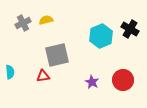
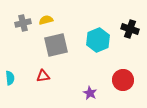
gray cross: rotated 14 degrees clockwise
black cross: rotated 12 degrees counterclockwise
cyan hexagon: moved 3 px left, 4 px down
gray square: moved 1 px left, 10 px up
cyan semicircle: moved 6 px down
purple star: moved 2 px left, 11 px down
